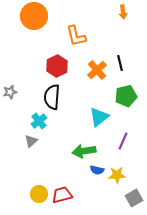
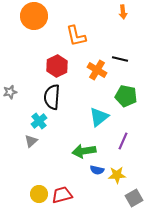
black line: moved 4 px up; rotated 63 degrees counterclockwise
orange cross: rotated 18 degrees counterclockwise
green pentagon: rotated 25 degrees clockwise
